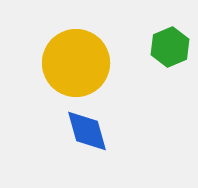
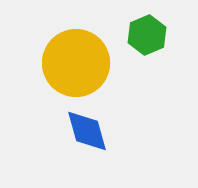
green hexagon: moved 23 px left, 12 px up
